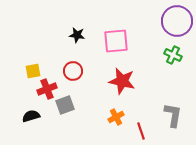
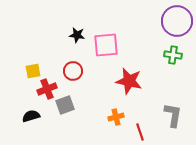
pink square: moved 10 px left, 4 px down
green cross: rotated 18 degrees counterclockwise
red star: moved 7 px right
orange cross: rotated 14 degrees clockwise
red line: moved 1 px left, 1 px down
